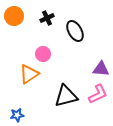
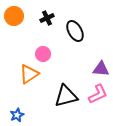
blue star: rotated 16 degrees counterclockwise
